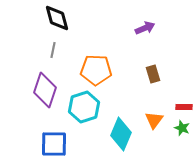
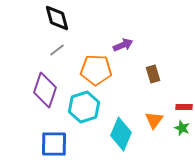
purple arrow: moved 22 px left, 17 px down
gray line: moved 4 px right; rotated 42 degrees clockwise
